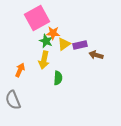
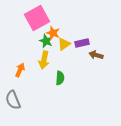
orange star: rotated 16 degrees clockwise
purple rectangle: moved 2 px right, 2 px up
green semicircle: moved 2 px right
